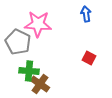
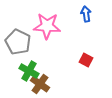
pink star: moved 9 px right, 2 px down
red square: moved 3 px left, 2 px down
green cross: rotated 24 degrees clockwise
